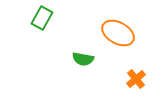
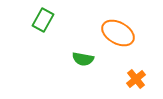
green rectangle: moved 1 px right, 2 px down
